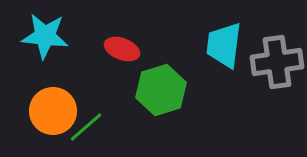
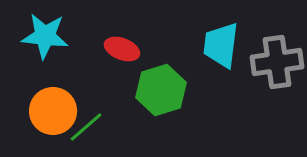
cyan trapezoid: moved 3 px left
